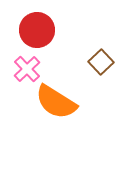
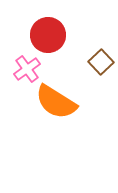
red circle: moved 11 px right, 5 px down
pink cross: rotated 8 degrees clockwise
